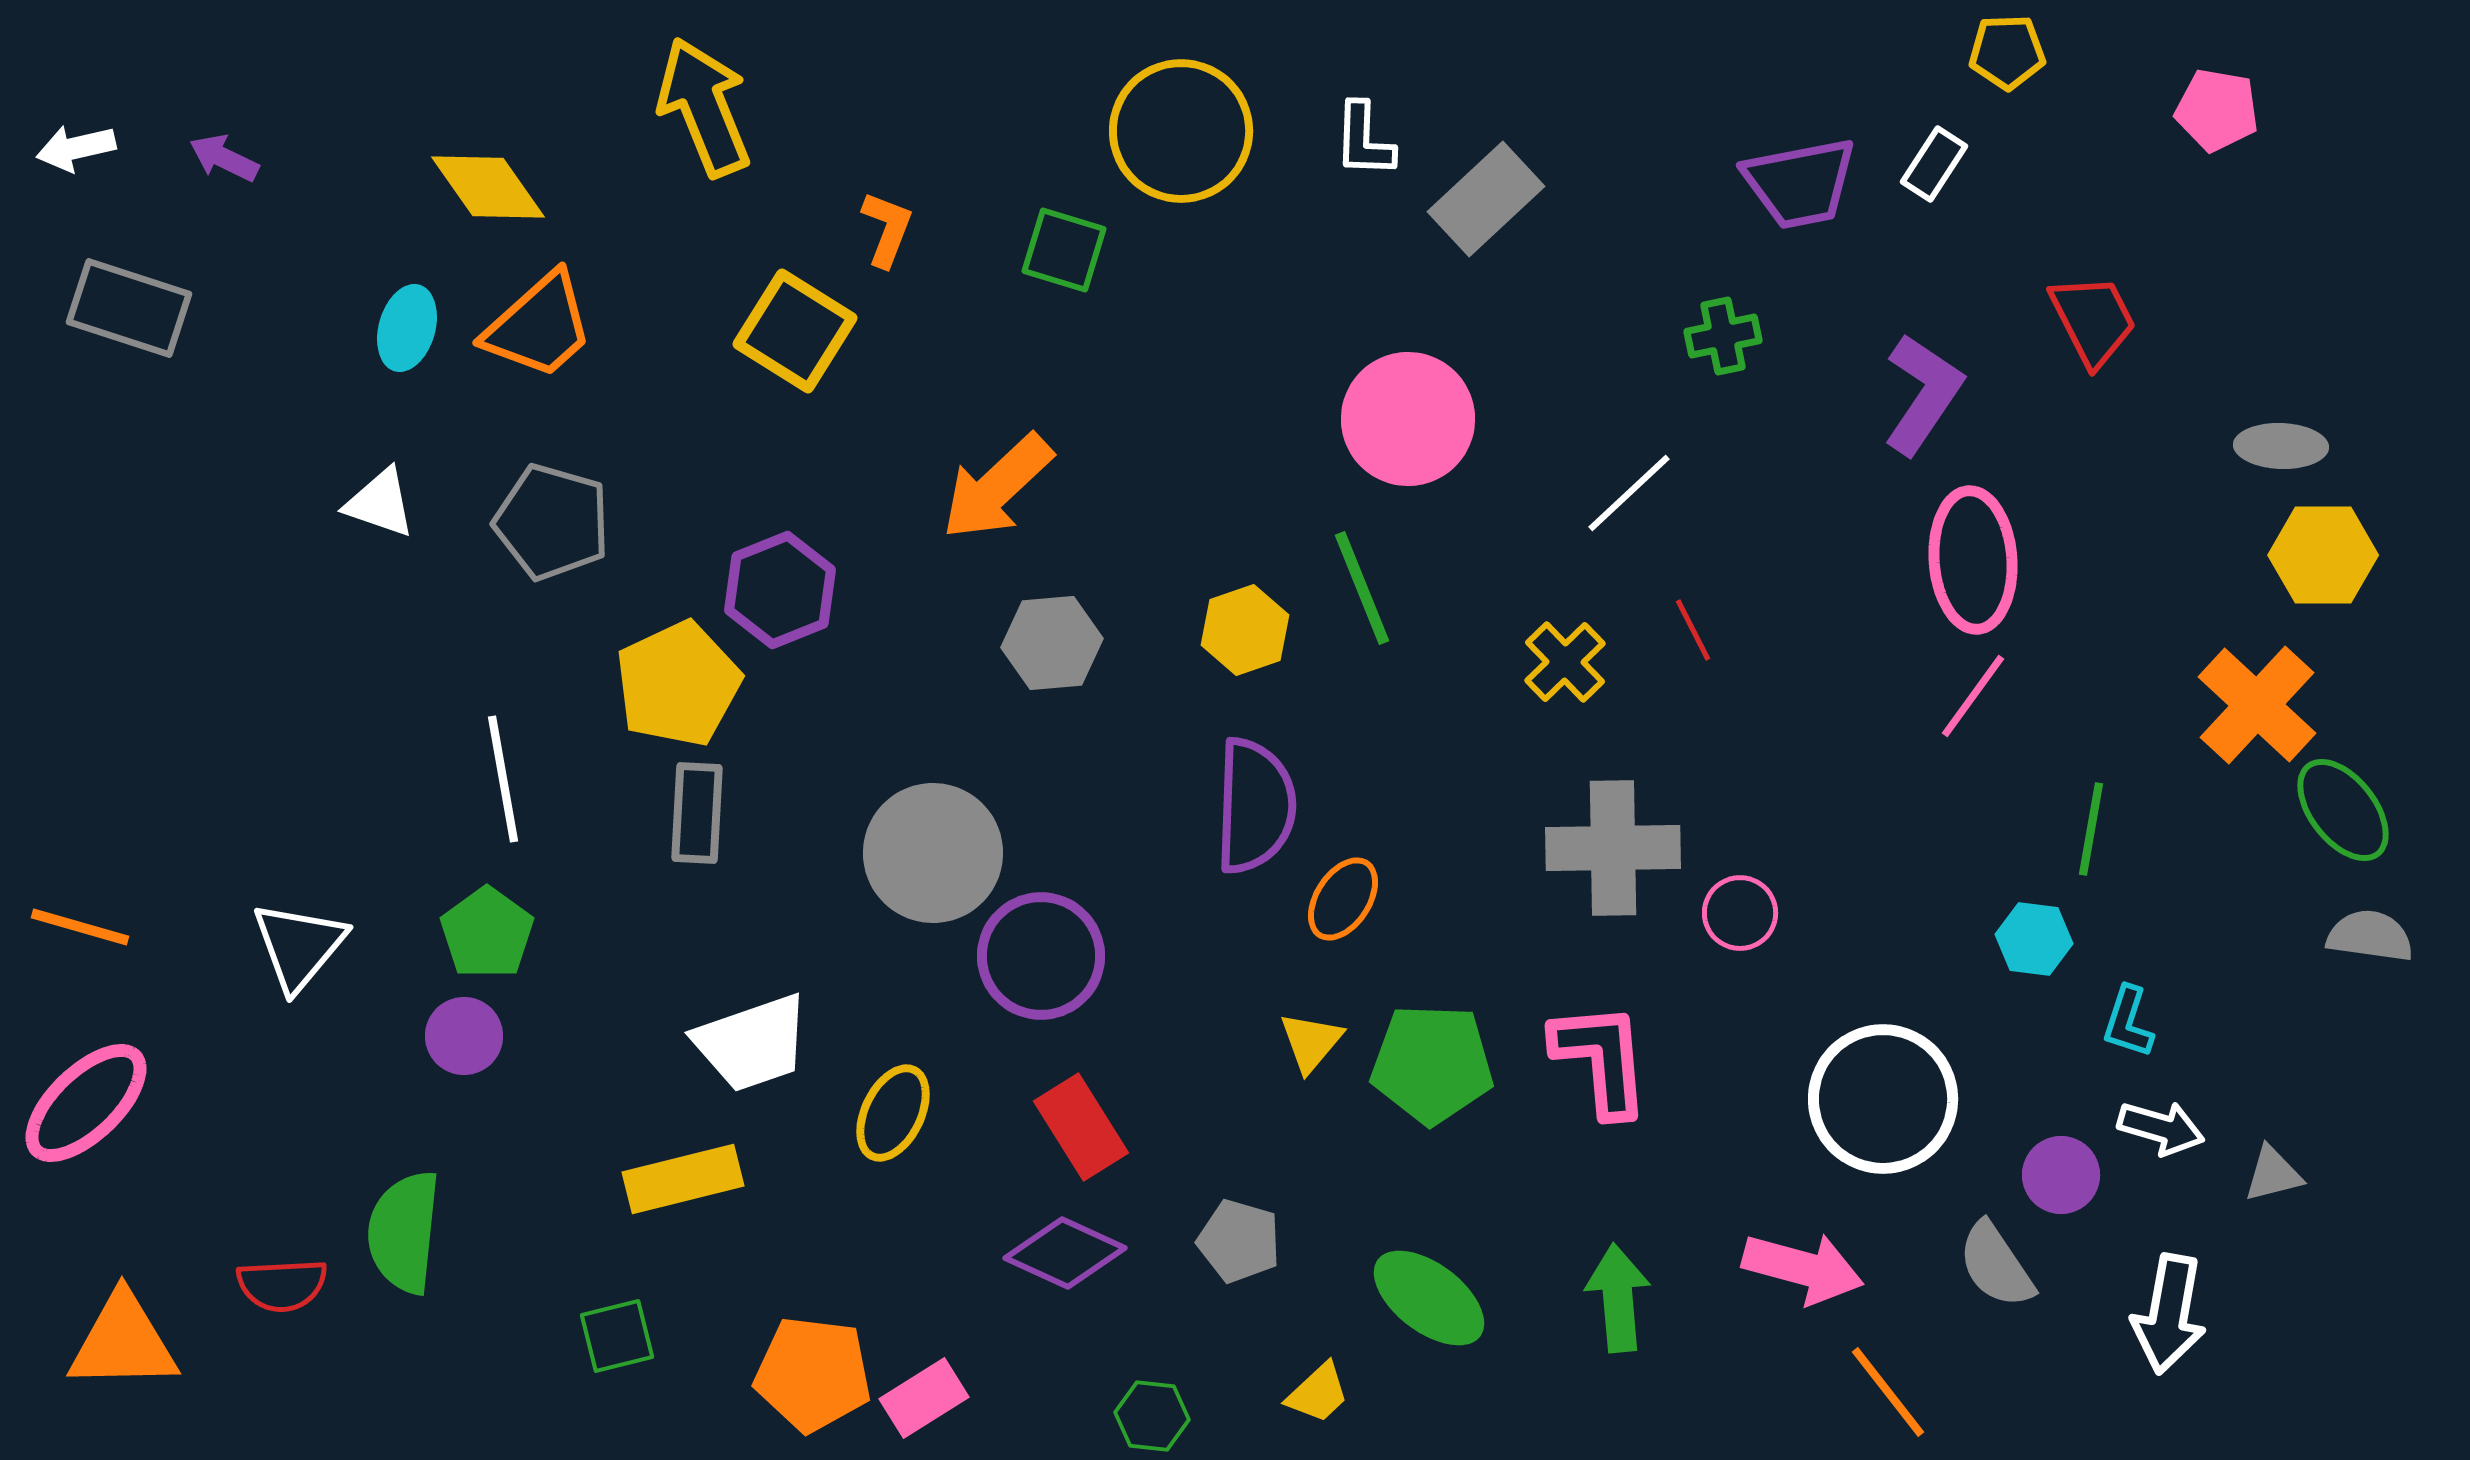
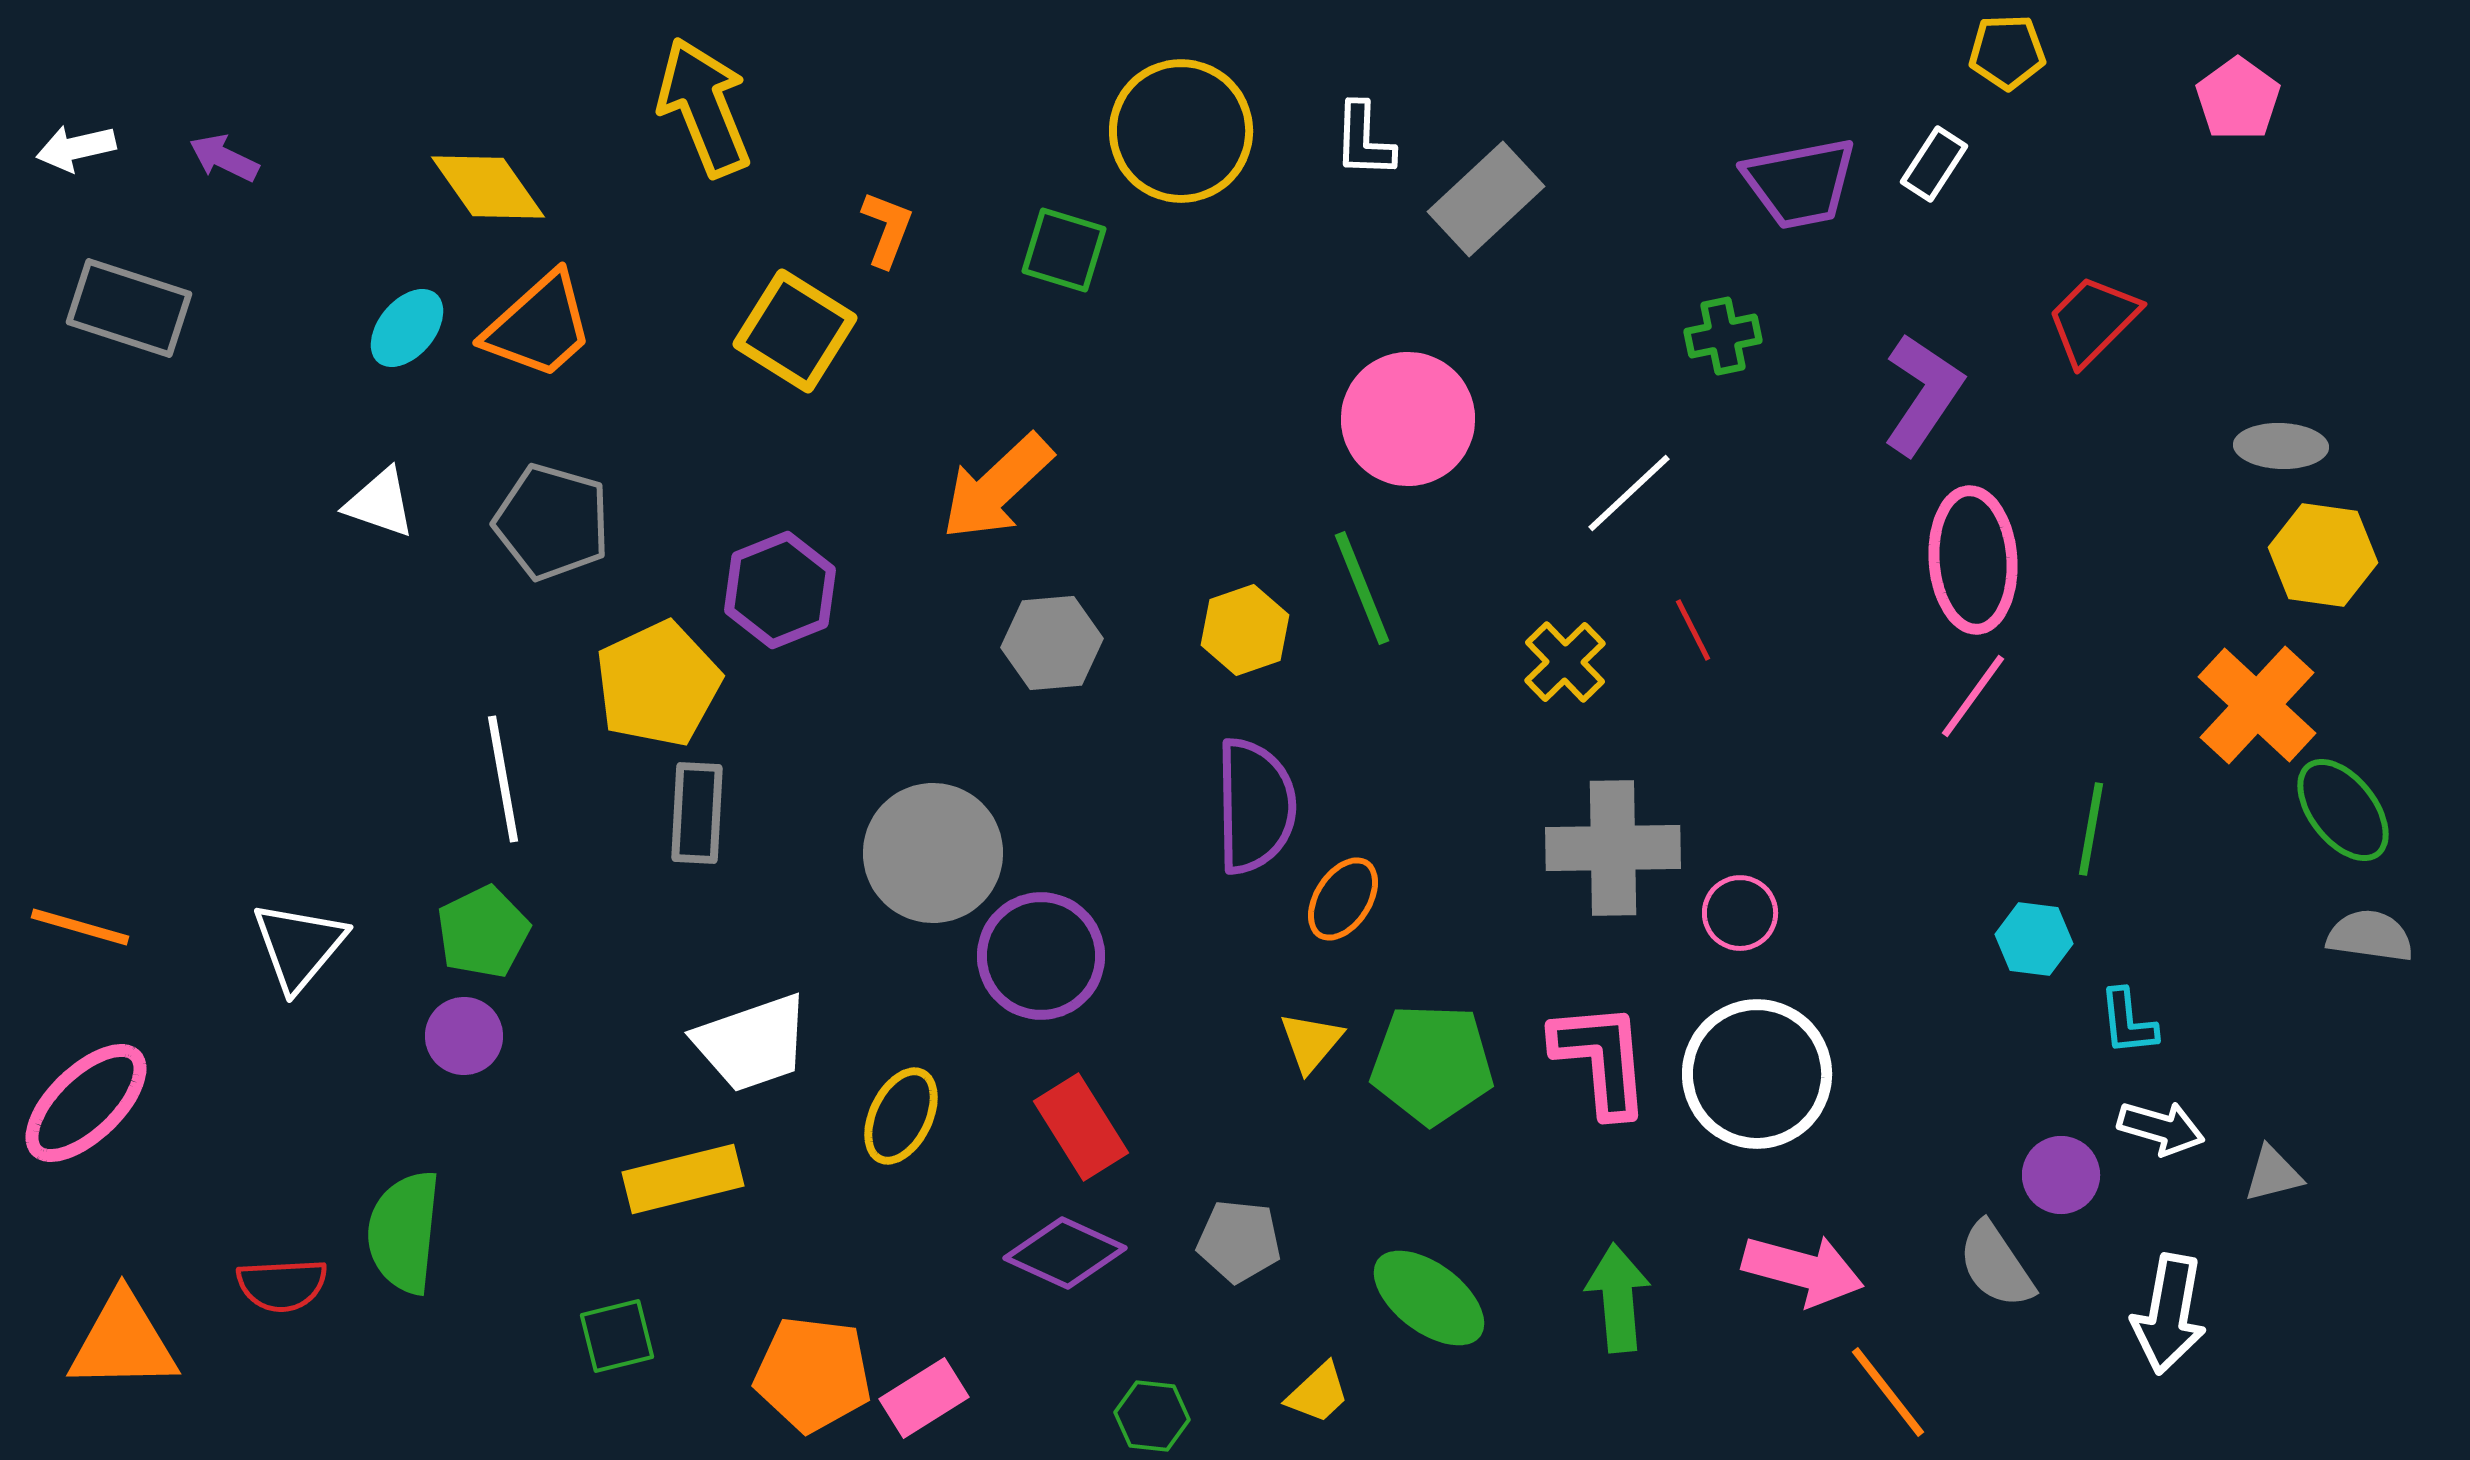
pink pentagon at (2217, 110): moved 21 px right, 11 px up; rotated 26 degrees clockwise
red trapezoid at (2093, 320): rotated 108 degrees counterclockwise
cyan ellipse at (407, 328): rotated 24 degrees clockwise
yellow hexagon at (2323, 555): rotated 8 degrees clockwise
yellow pentagon at (678, 684): moved 20 px left
purple semicircle at (1255, 806): rotated 3 degrees counterclockwise
green pentagon at (487, 933): moved 4 px left, 1 px up; rotated 10 degrees clockwise
cyan L-shape at (2128, 1022): rotated 24 degrees counterclockwise
white circle at (1883, 1099): moved 126 px left, 25 px up
yellow ellipse at (893, 1113): moved 8 px right, 3 px down
gray pentagon at (1239, 1241): rotated 10 degrees counterclockwise
pink arrow at (1803, 1268): moved 2 px down
